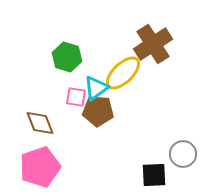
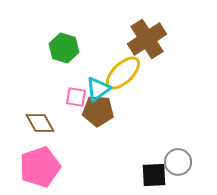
brown cross: moved 6 px left, 5 px up
green hexagon: moved 3 px left, 9 px up
cyan triangle: moved 2 px right, 1 px down
brown diamond: rotated 8 degrees counterclockwise
gray circle: moved 5 px left, 8 px down
